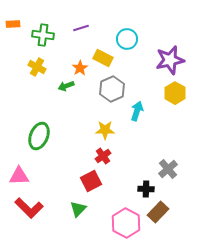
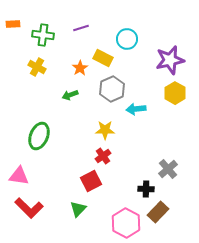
green arrow: moved 4 px right, 9 px down
cyan arrow: moved 1 px left, 2 px up; rotated 114 degrees counterclockwise
pink triangle: rotated 10 degrees clockwise
